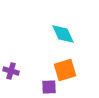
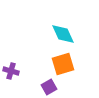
orange square: moved 2 px left, 6 px up
purple square: rotated 28 degrees counterclockwise
